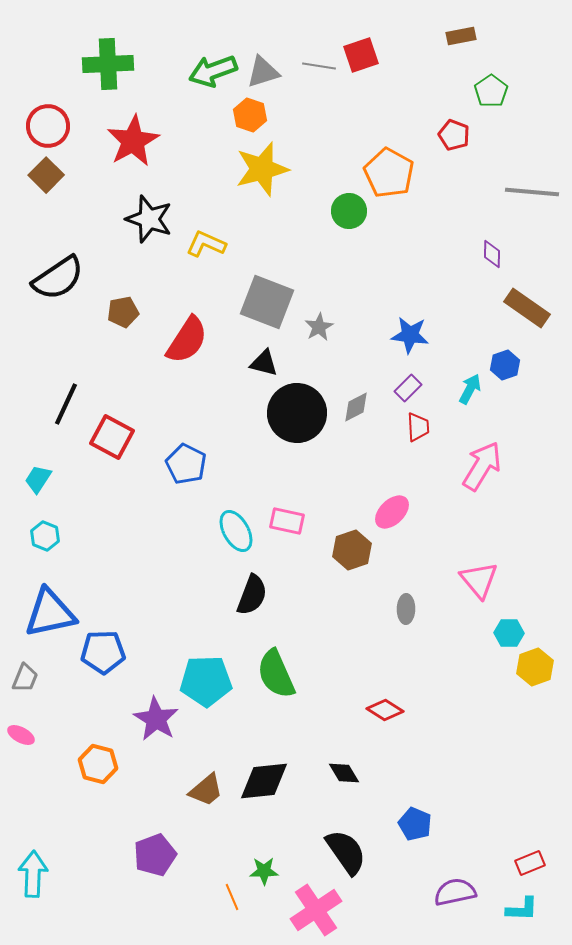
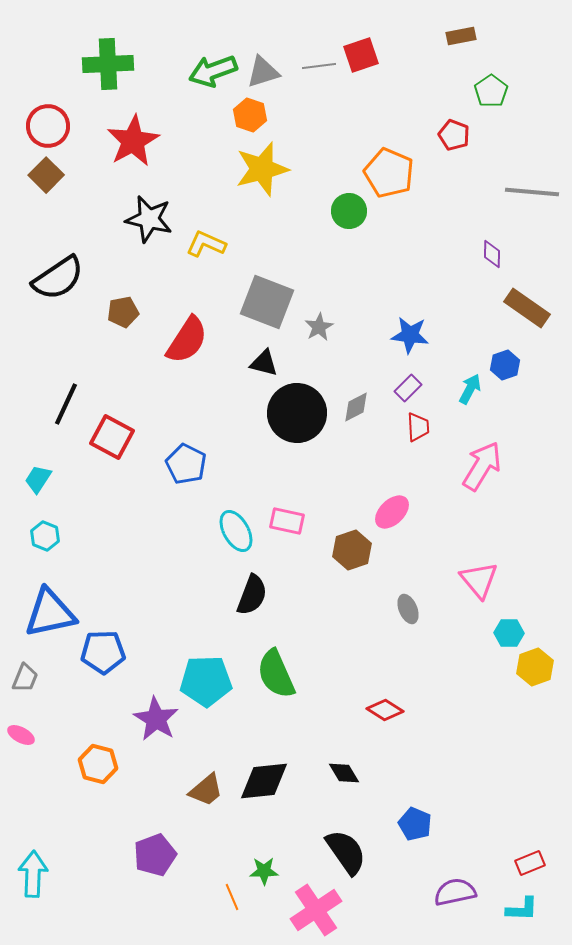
gray line at (319, 66): rotated 16 degrees counterclockwise
orange pentagon at (389, 173): rotated 6 degrees counterclockwise
black star at (149, 219): rotated 6 degrees counterclockwise
gray ellipse at (406, 609): moved 2 px right; rotated 24 degrees counterclockwise
